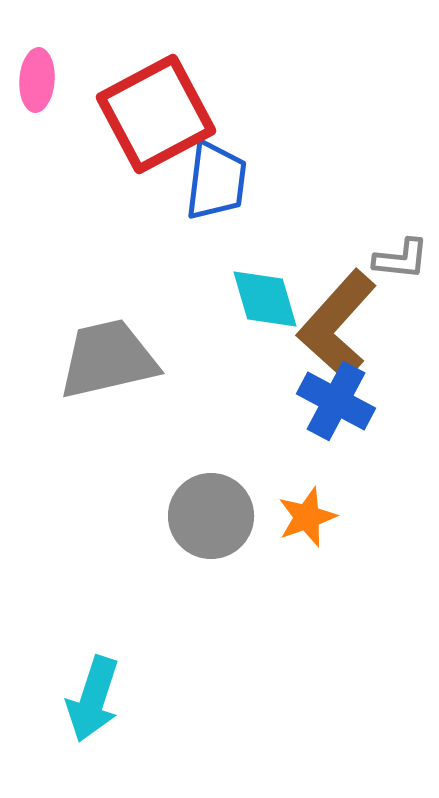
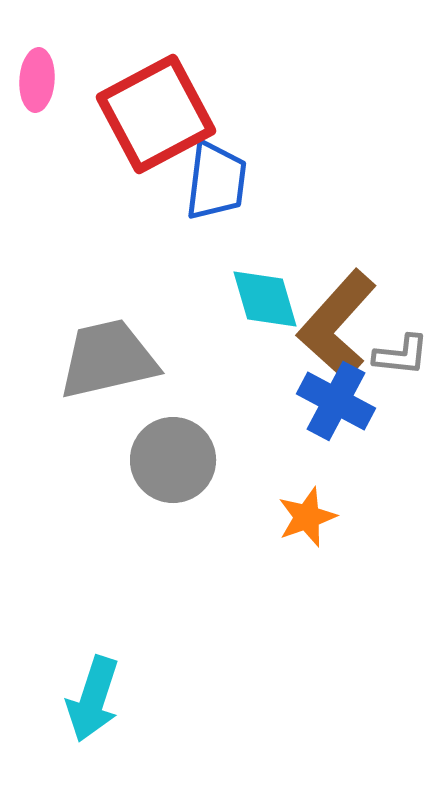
gray L-shape: moved 96 px down
gray circle: moved 38 px left, 56 px up
